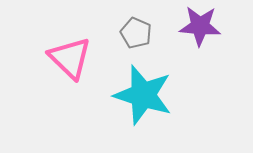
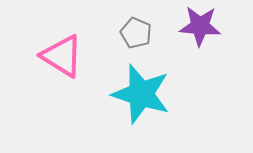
pink triangle: moved 8 px left, 2 px up; rotated 12 degrees counterclockwise
cyan star: moved 2 px left, 1 px up
